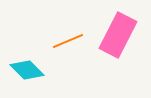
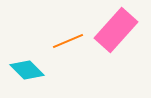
pink rectangle: moved 2 px left, 5 px up; rotated 15 degrees clockwise
